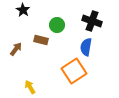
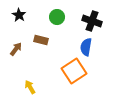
black star: moved 4 px left, 5 px down
green circle: moved 8 px up
